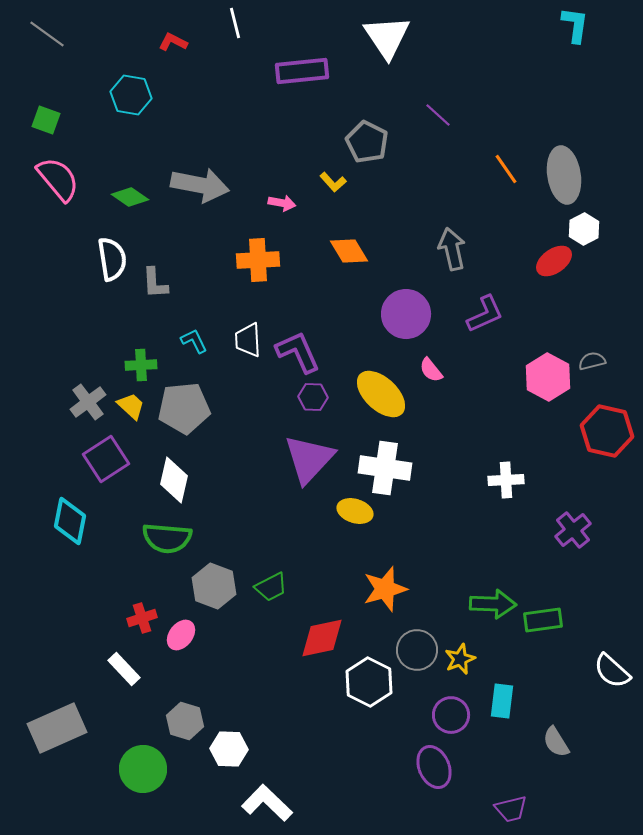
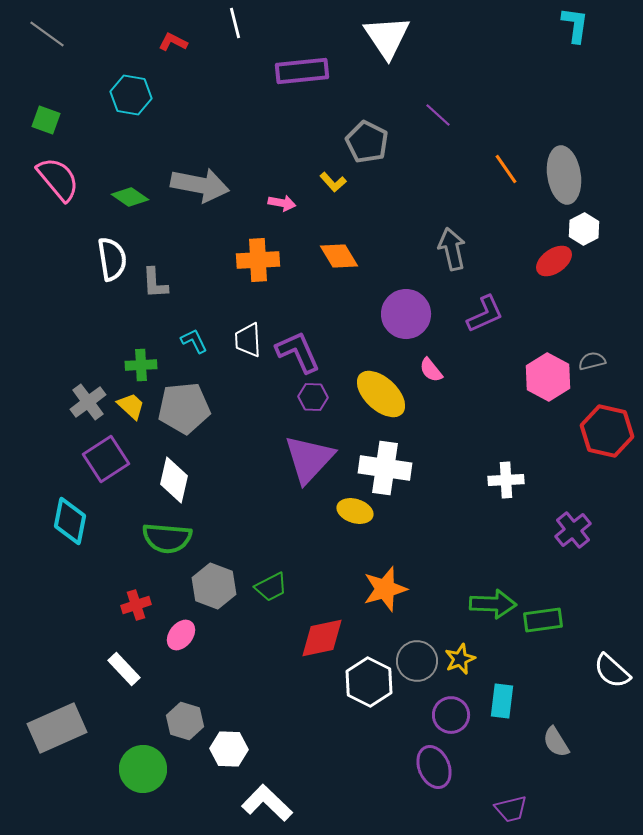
orange diamond at (349, 251): moved 10 px left, 5 px down
red cross at (142, 618): moved 6 px left, 13 px up
gray circle at (417, 650): moved 11 px down
